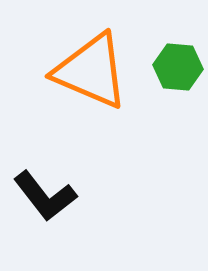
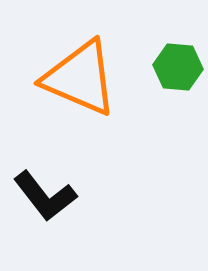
orange triangle: moved 11 px left, 7 px down
